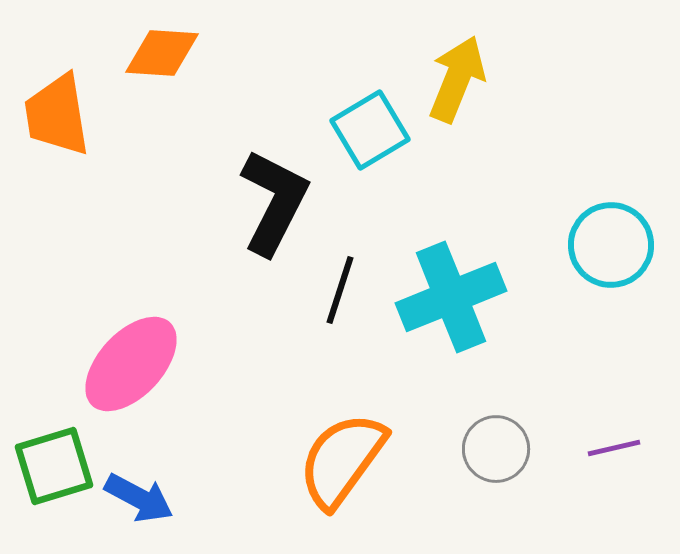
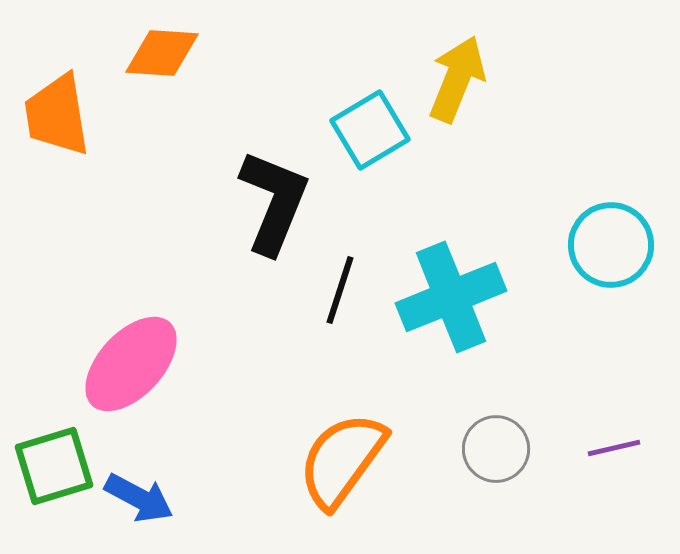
black L-shape: rotated 5 degrees counterclockwise
